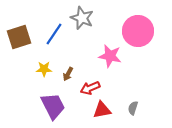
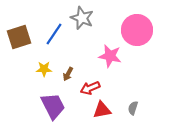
pink circle: moved 1 px left, 1 px up
